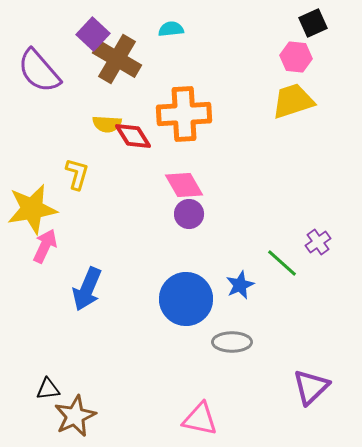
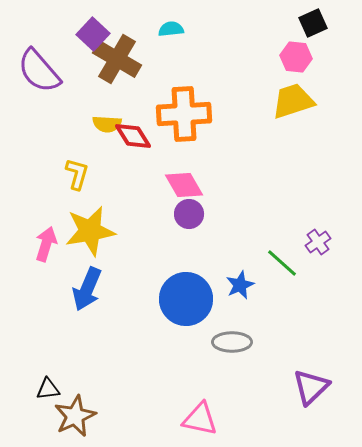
yellow star: moved 58 px right, 22 px down
pink arrow: moved 1 px right, 2 px up; rotated 8 degrees counterclockwise
